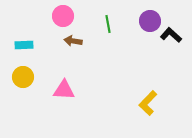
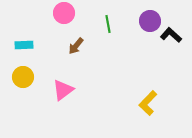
pink circle: moved 1 px right, 3 px up
brown arrow: moved 3 px right, 5 px down; rotated 60 degrees counterclockwise
pink triangle: moved 1 px left; rotated 40 degrees counterclockwise
